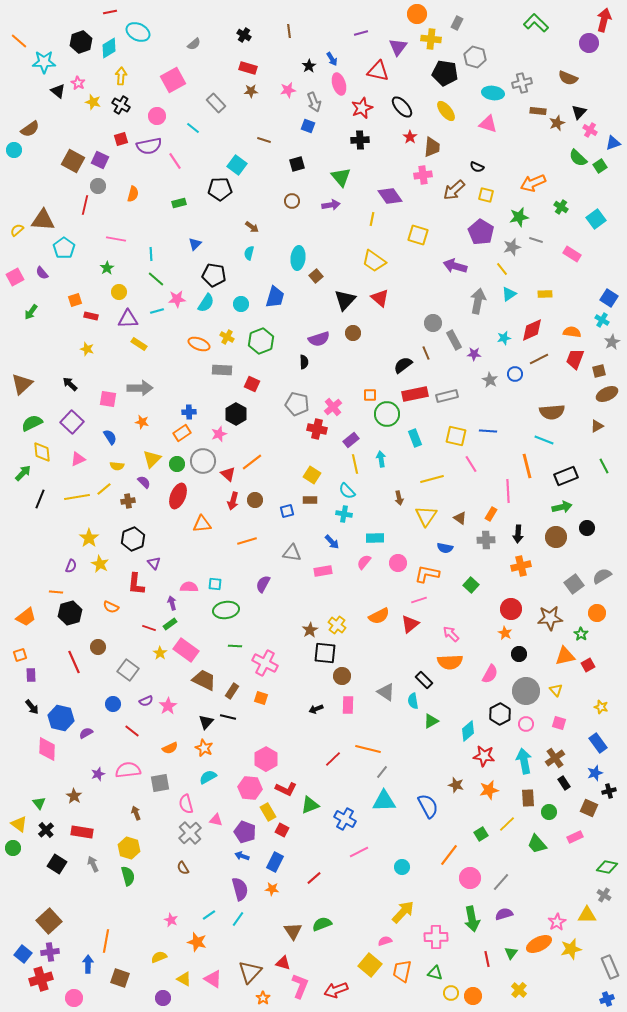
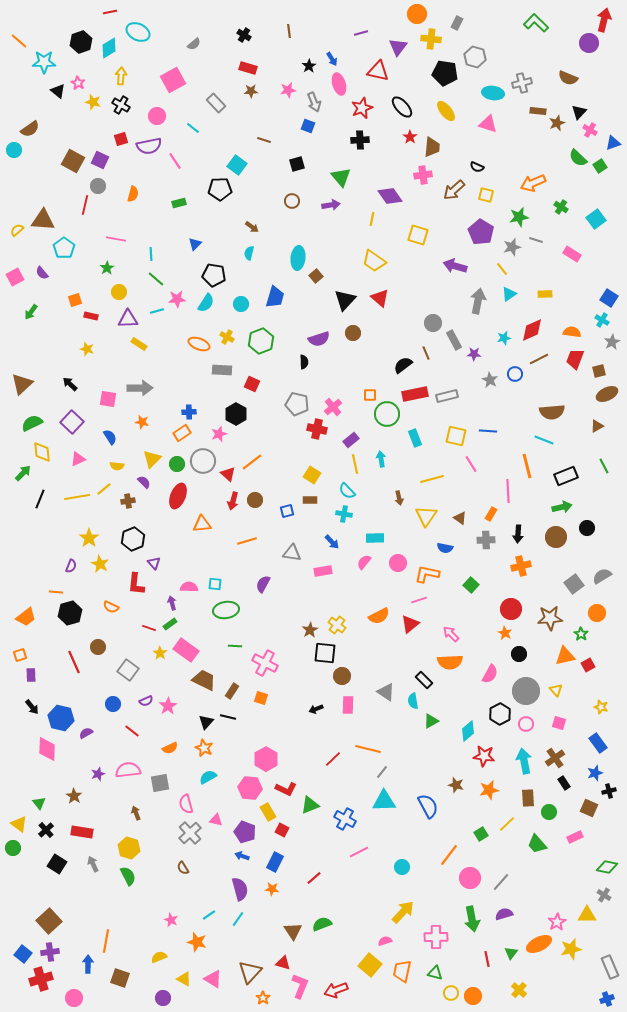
green semicircle at (128, 876): rotated 12 degrees counterclockwise
